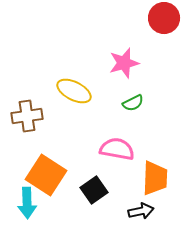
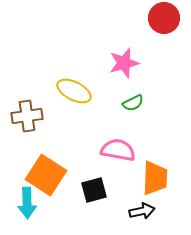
pink semicircle: moved 1 px right, 1 px down
black square: rotated 20 degrees clockwise
black arrow: moved 1 px right
